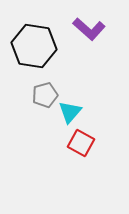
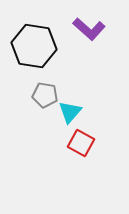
gray pentagon: rotated 25 degrees clockwise
